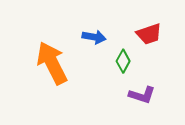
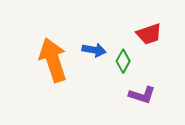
blue arrow: moved 13 px down
orange arrow: moved 1 px right, 3 px up; rotated 9 degrees clockwise
